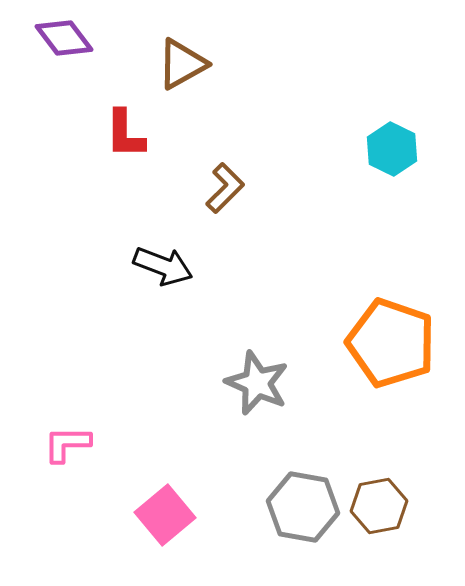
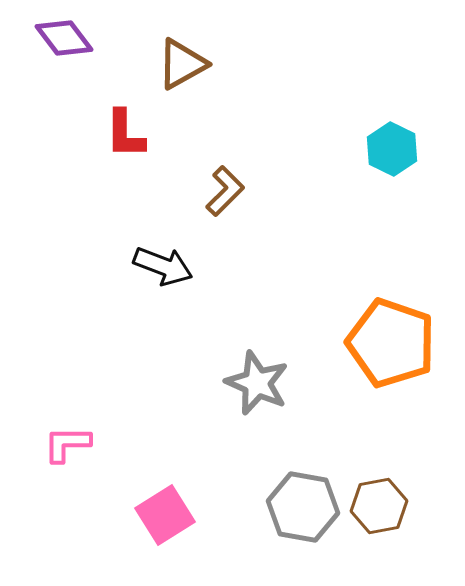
brown L-shape: moved 3 px down
pink square: rotated 8 degrees clockwise
